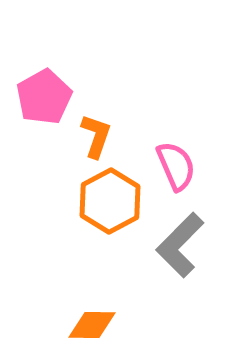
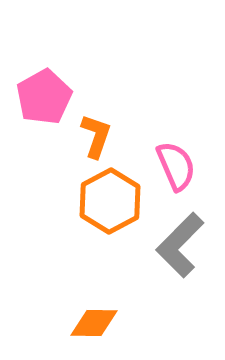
orange diamond: moved 2 px right, 2 px up
